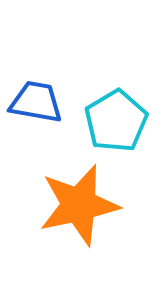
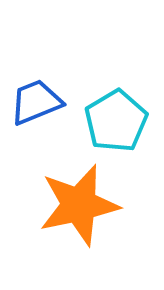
blue trapezoid: rotated 32 degrees counterclockwise
